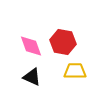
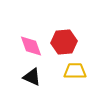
red hexagon: moved 1 px right; rotated 15 degrees counterclockwise
